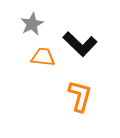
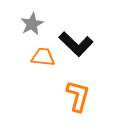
black L-shape: moved 4 px left
orange L-shape: moved 2 px left
